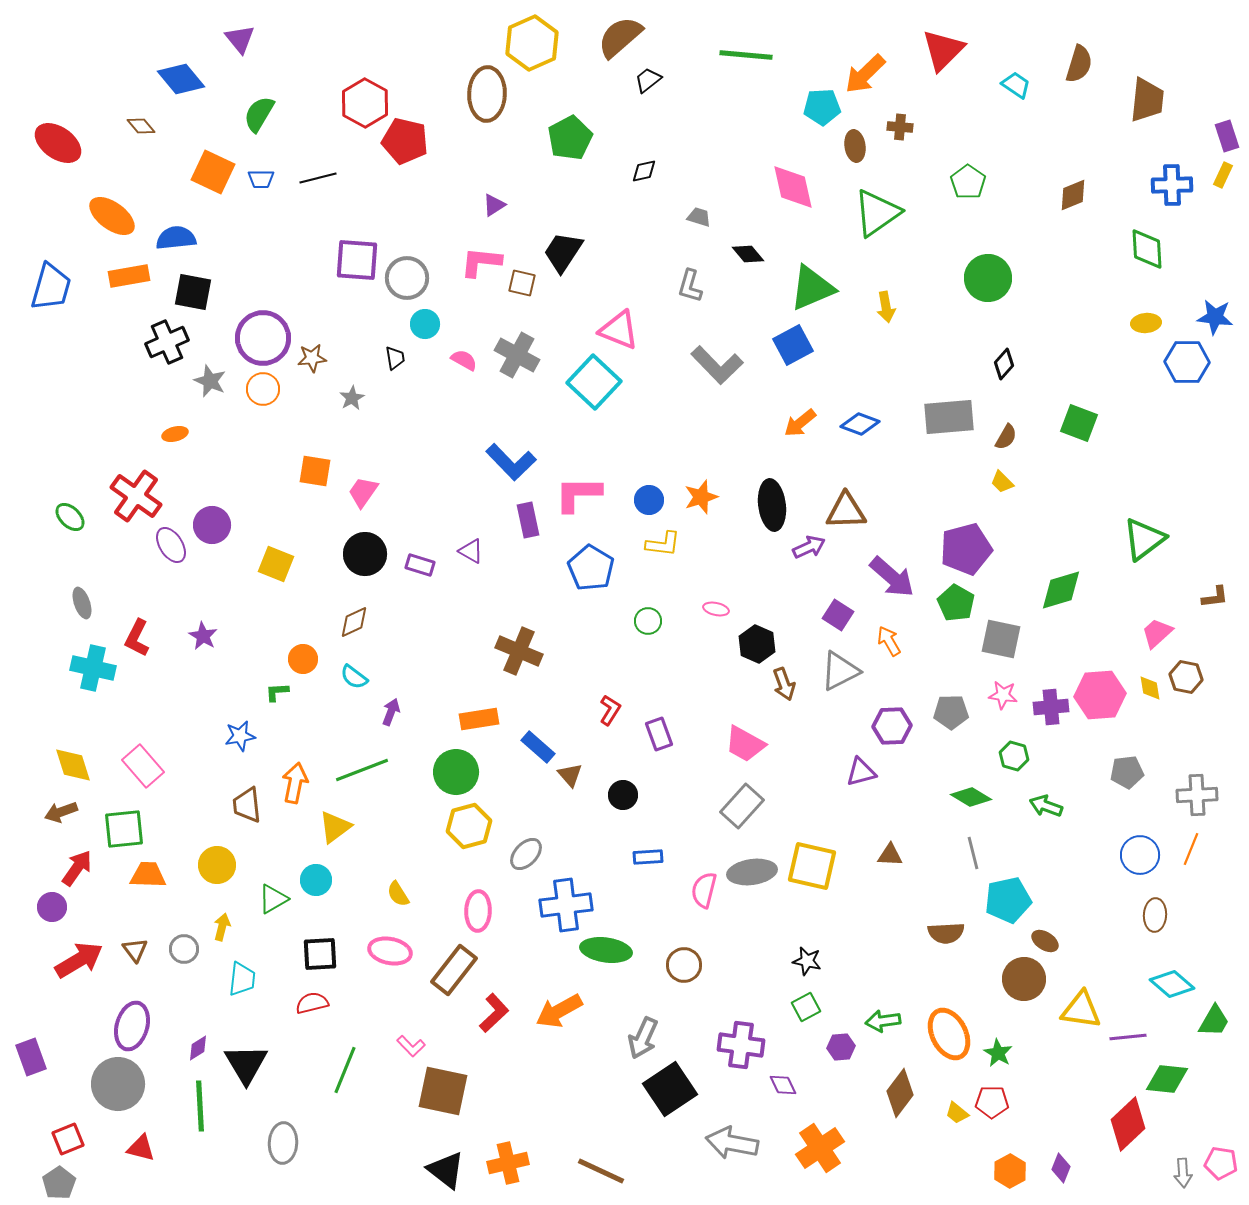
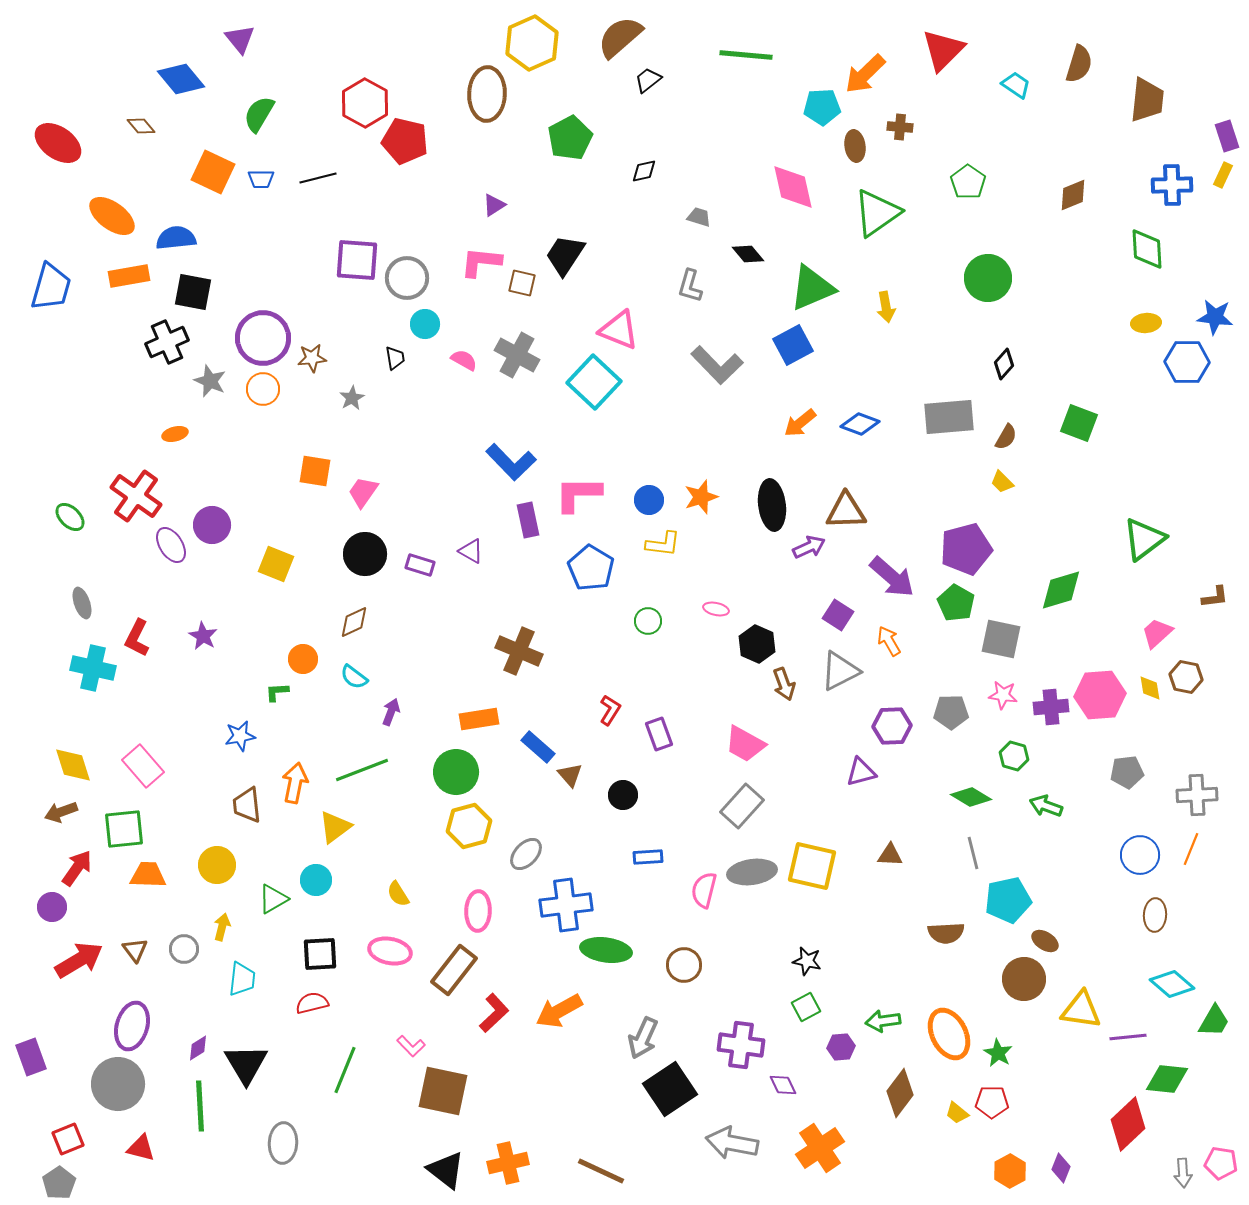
black trapezoid at (563, 252): moved 2 px right, 3 px down
